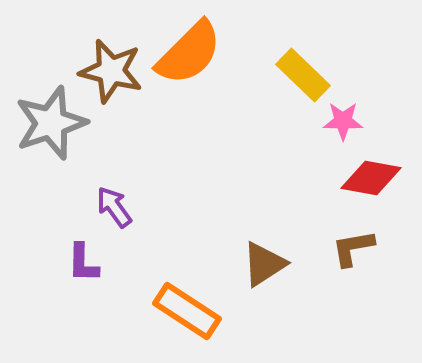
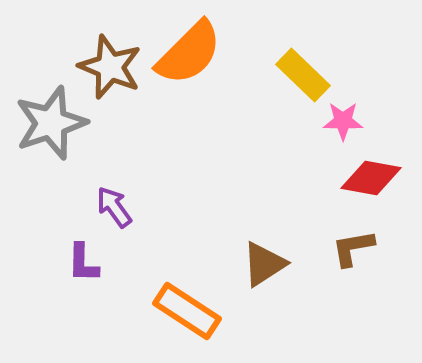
brown star: moved 1 px left, 4 px up; rotated 8 degrees clockwise
